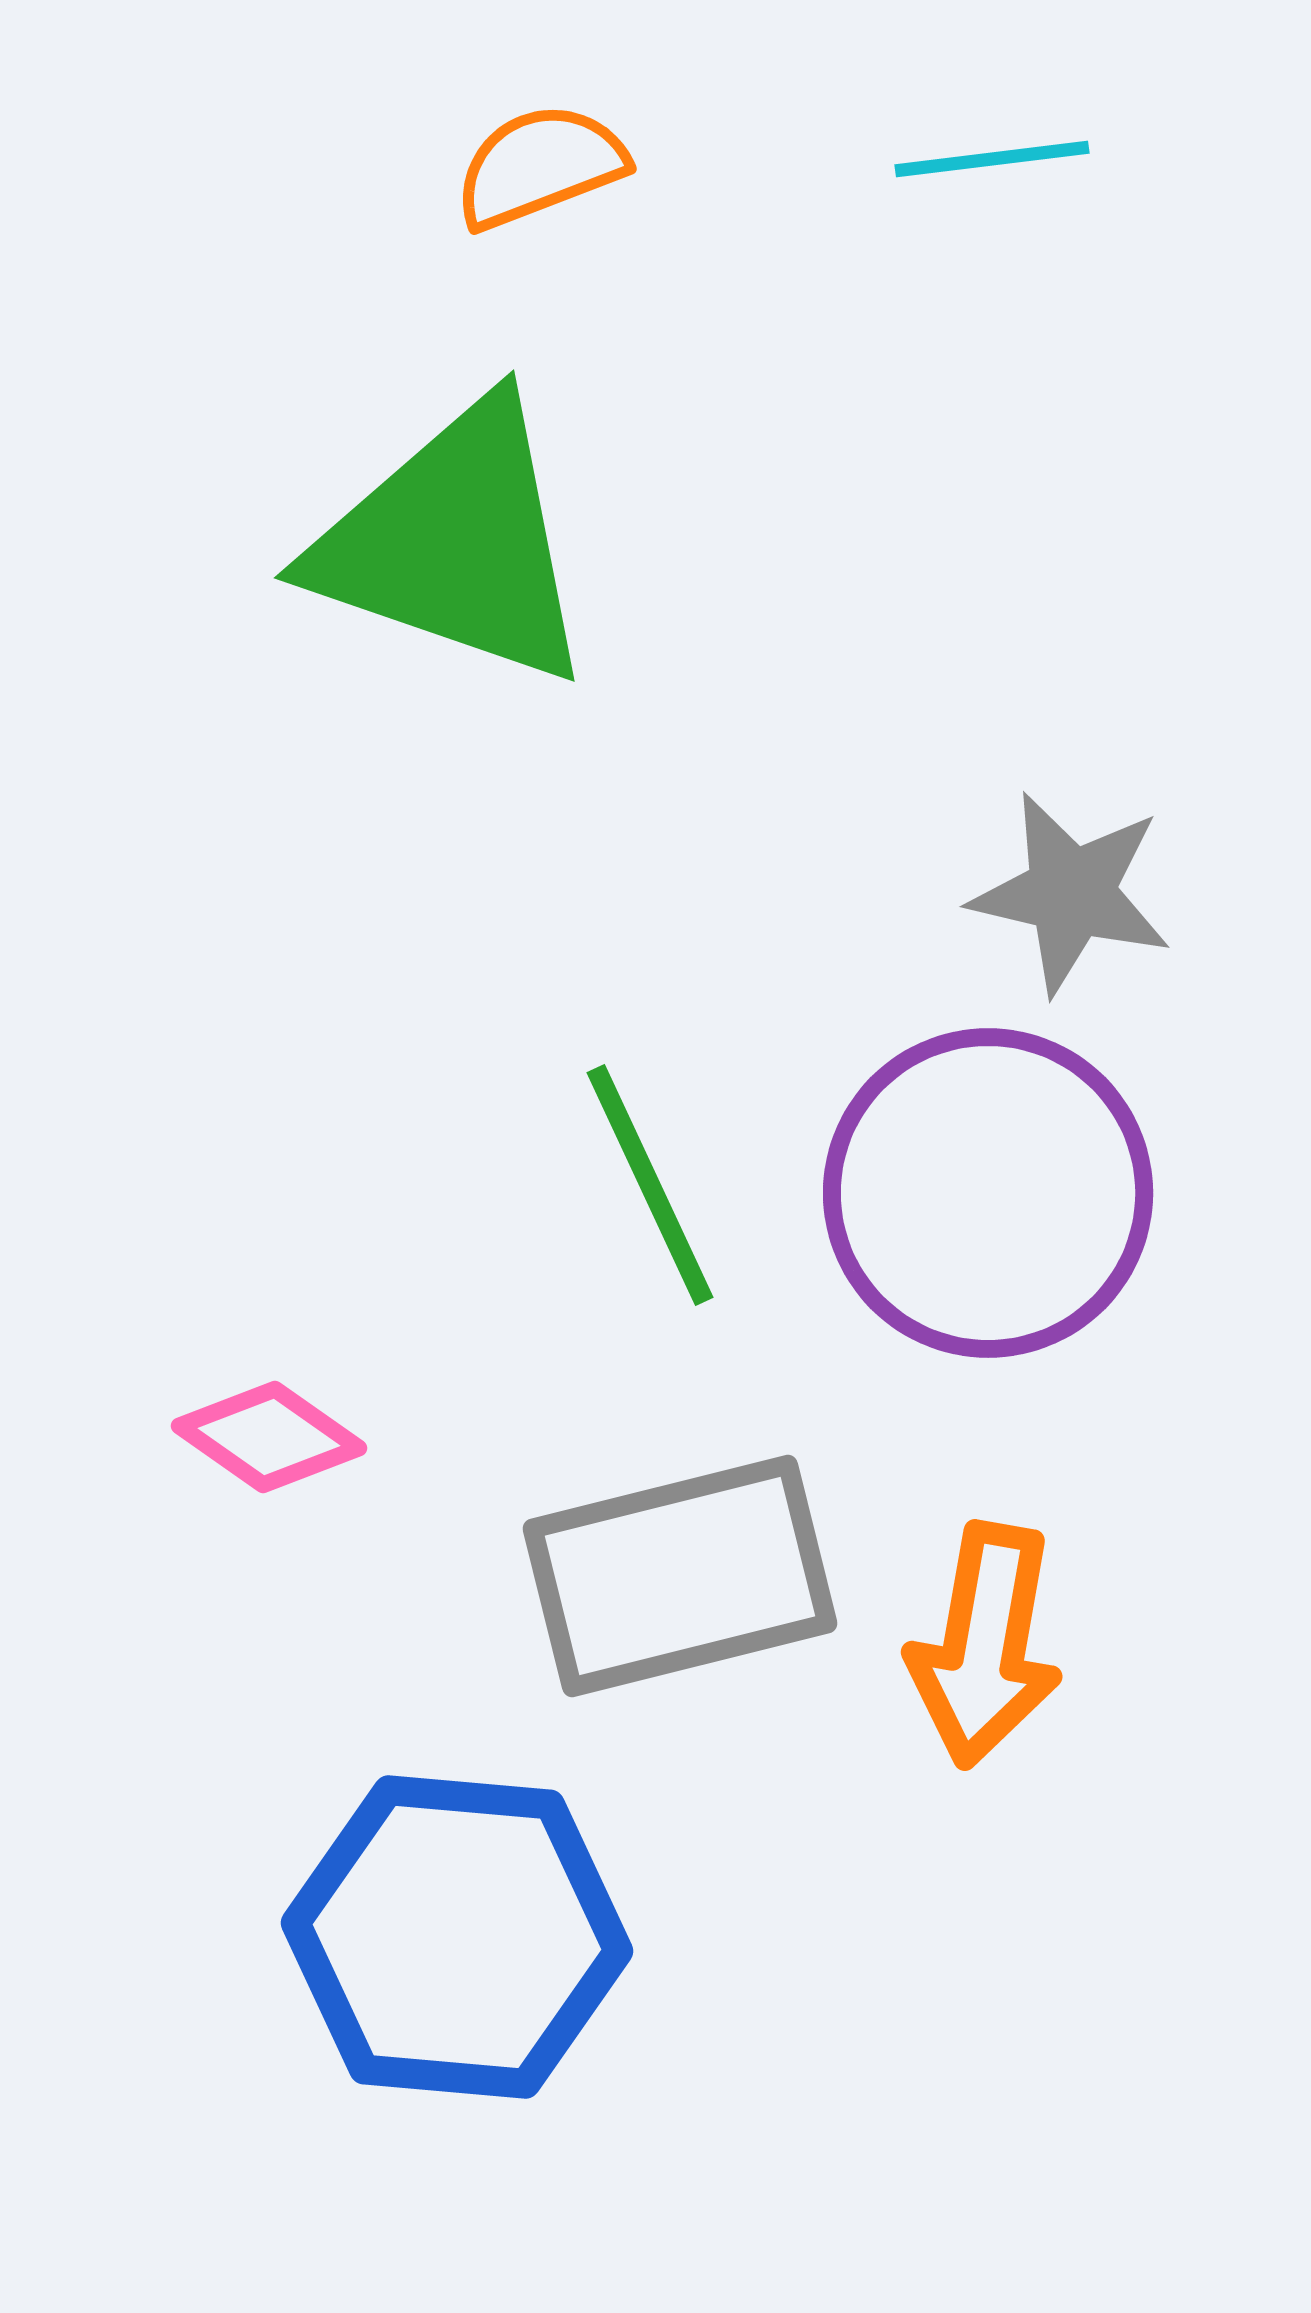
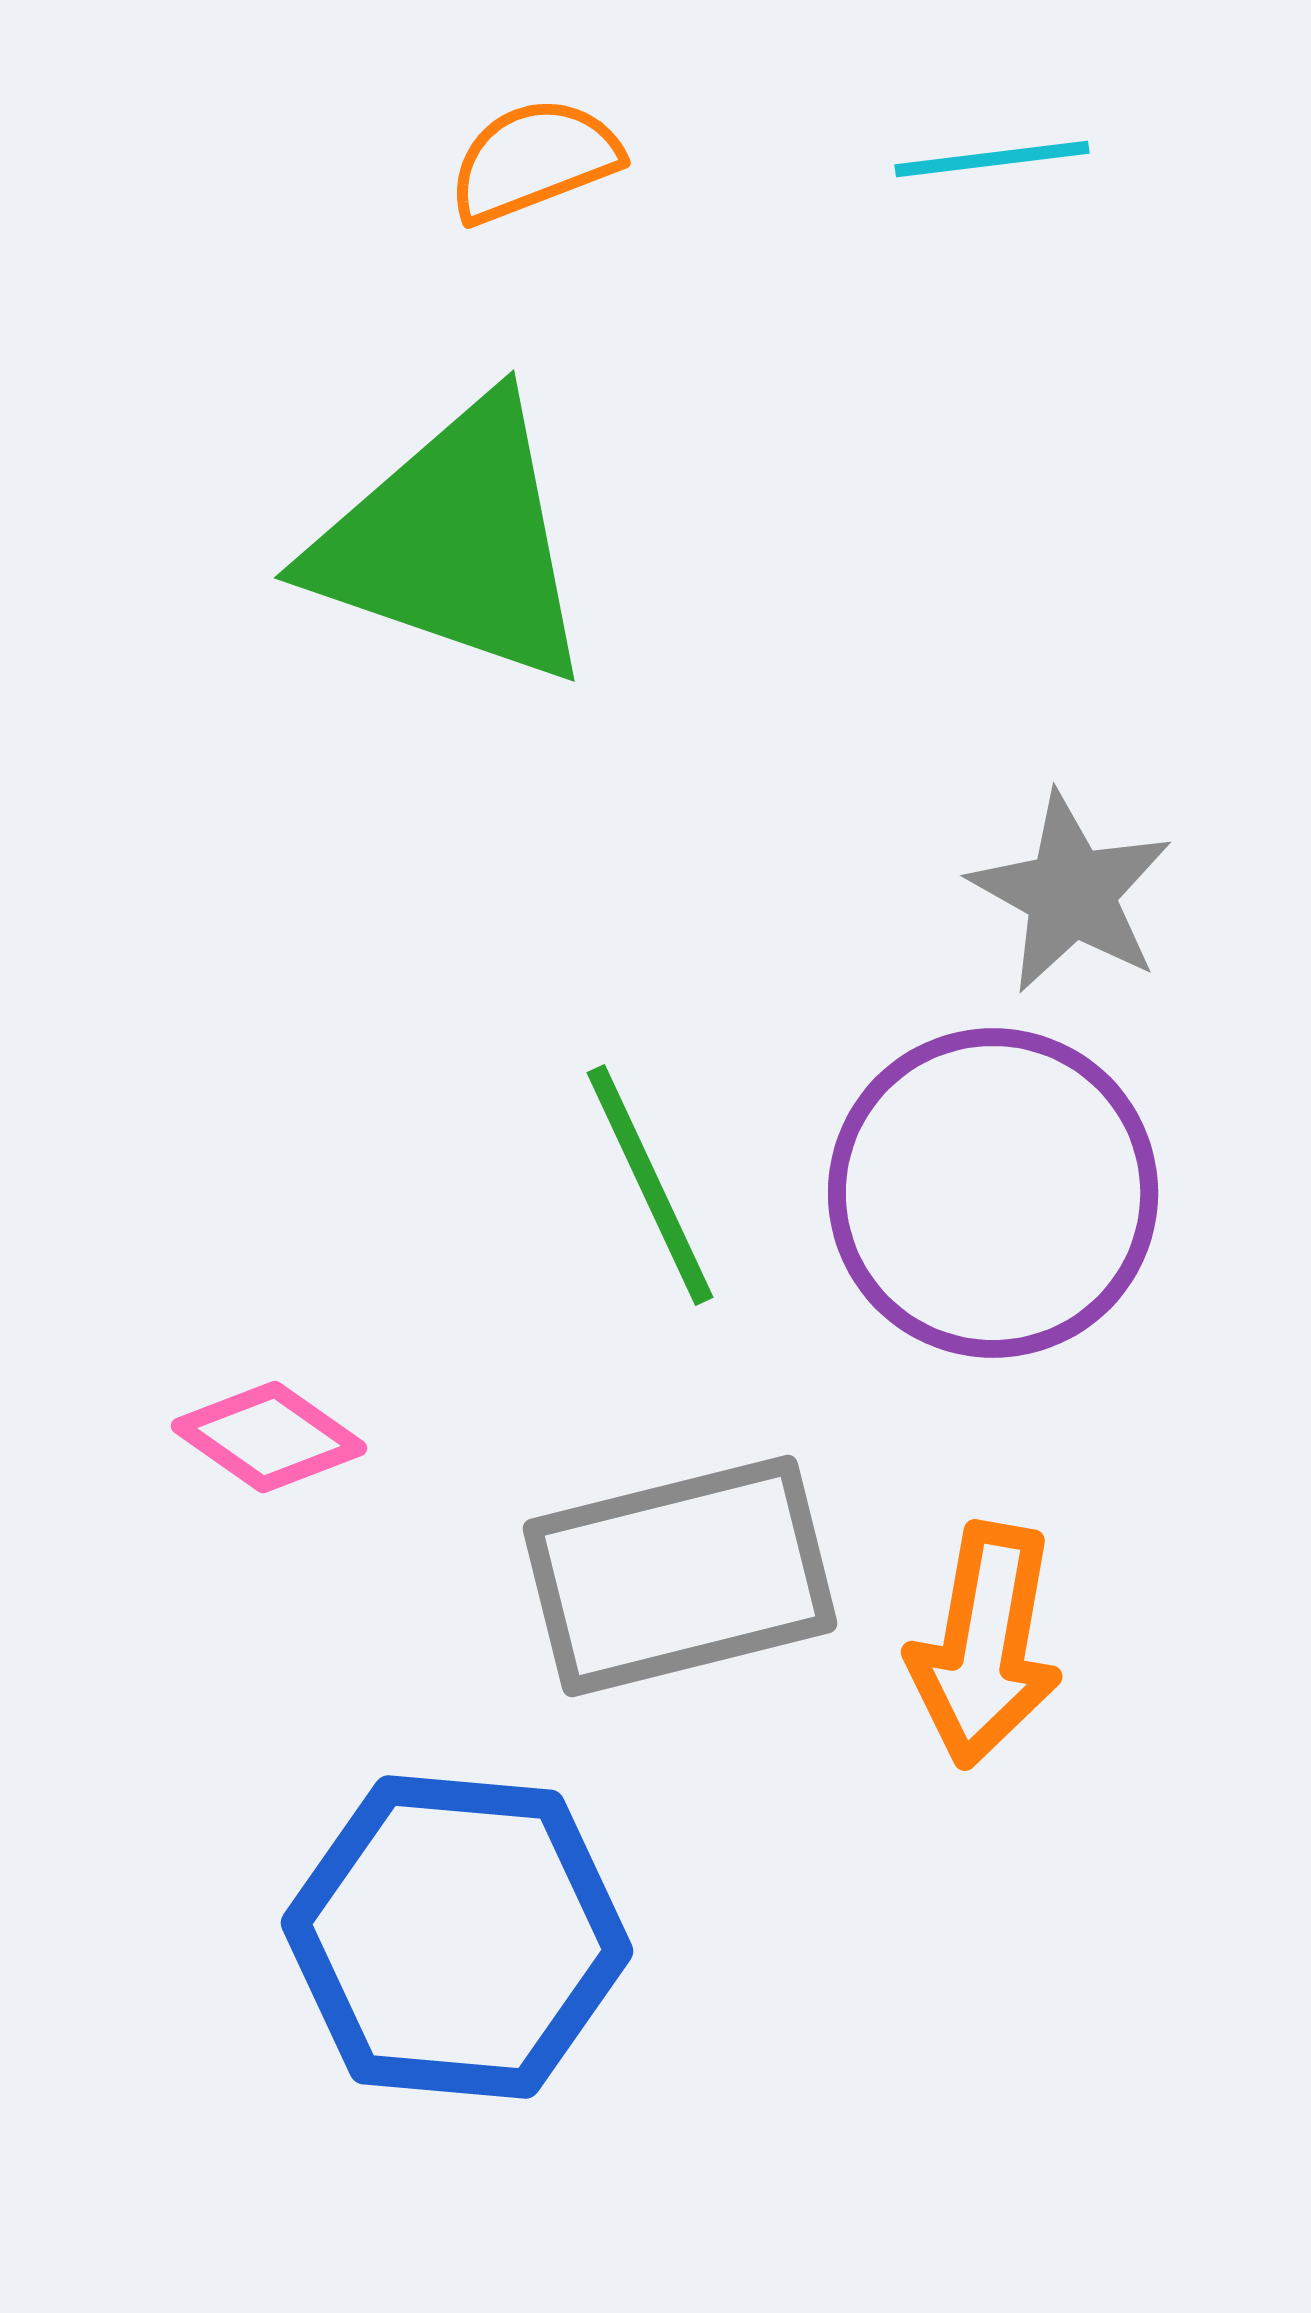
orange semicircle: moved 6 px left, 6 px up
gray star: rotated 16 degrees clockwise
purple circle: moved 5 px right
